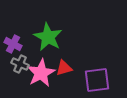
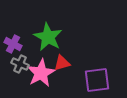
red triangle: moved 2 px left, 5 px up
